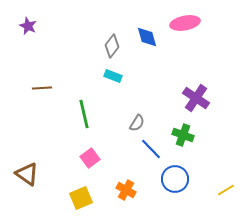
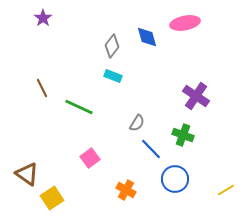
purple star: moved 15 px right, 8 px up; rotated 12 degrees clockwise
brown line: rotated 66 degrees clockwise
purple cross: moved 2 px up
green line: moved 5 px left, 7 px up; rotated 52 degrees counterclockwise
yellow square: moved 29 px left; rotated 10 degrees counterclockwise
